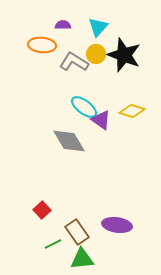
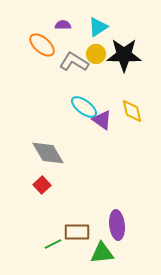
cyan triangle: rotated 15 degrees clockwise
orange ellipse: rotated 36 degrees clockwise
black star: rotated 20 degrees counterclockwise
yellow diamond: rotated 60 degrees clockwise
purple triangle: moved 1 px right
gray diamond: moved 21 px left, 12 px down
red square: moved 25 px up
purple ellipse: rotated 76 degrees clockwise
brown rectangle: rotated 55 degrees counterclockwise
green triangle: moved 20 px right, 6 px up
